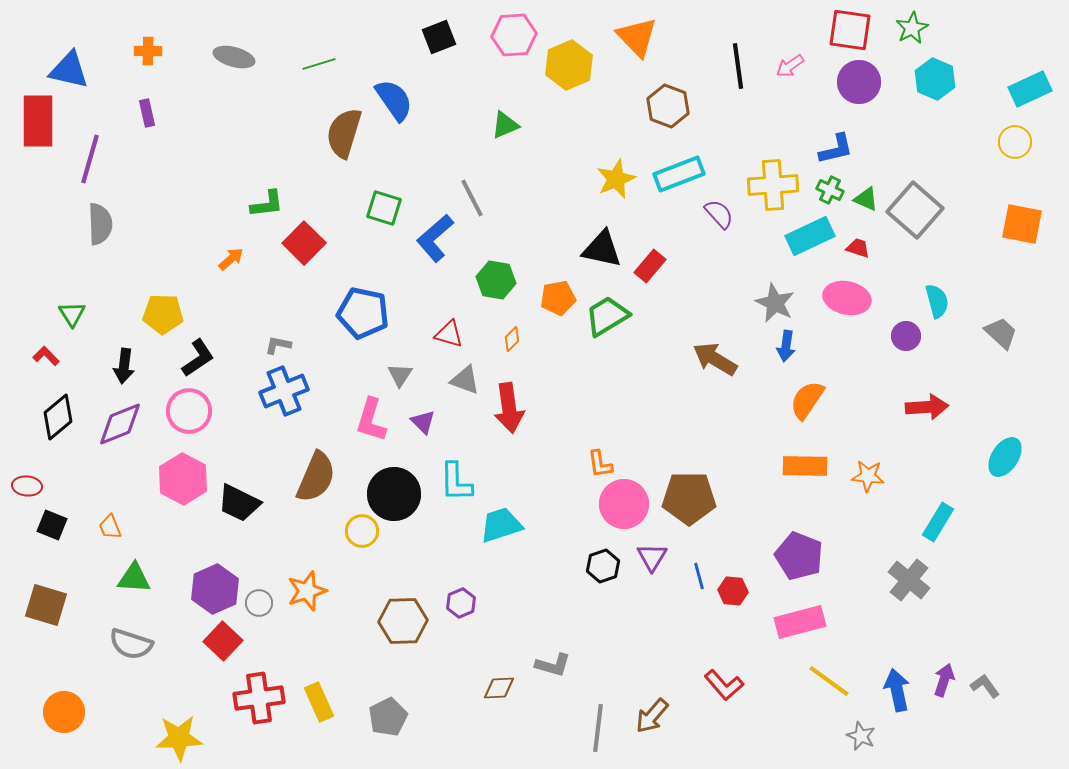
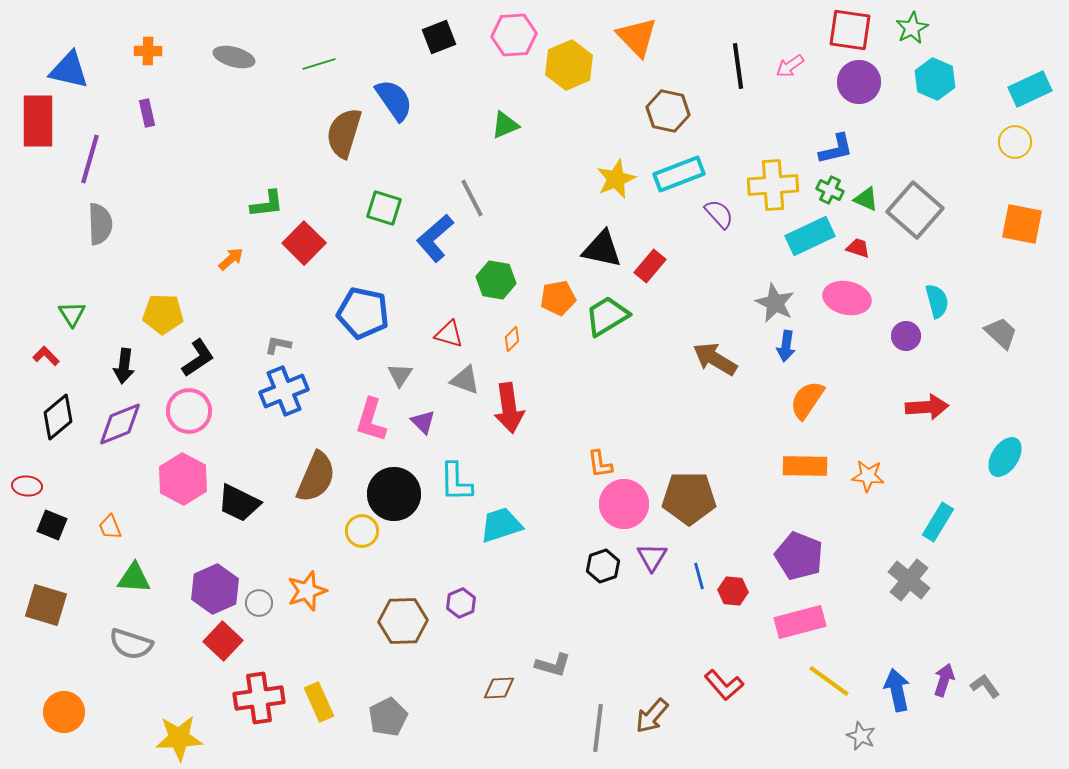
brown hexagon at (668, 106): moved 5 px down; rotated 9 degrees counterclockwise
